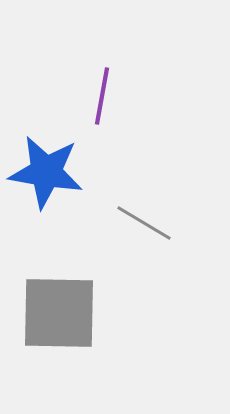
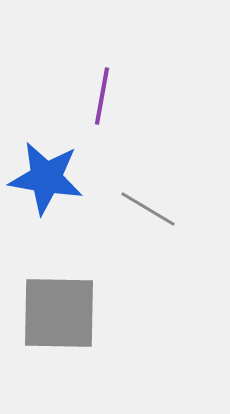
blue star: moved 6 px down
gray line: moved 4 px right, 14 px up
